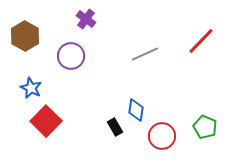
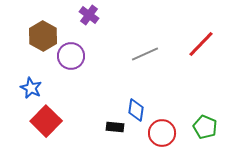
purple cross: moved 3 px right, 4 px up
brown hexagon: moved 18 px right
red line: moved 3 px down
black rectangle: rotated 54 degrees counterclockwise
red circle: moved 3 px up
